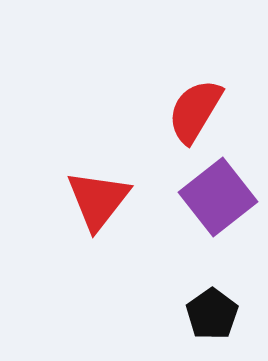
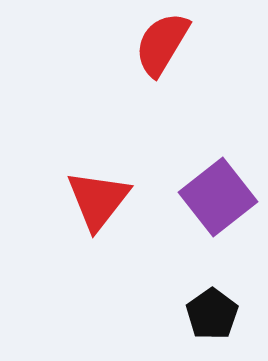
red semicircle: moved 33 px left, 67 px up
